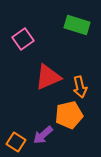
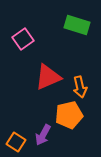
purple arrow: rotated 20 degrees counterclockwise
